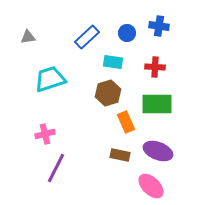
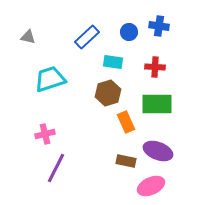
blue circle: moved 2 px right, 1 px up
gray triangle: rotated 21 degrees clockwise
brown rectangle: moved 6 px right, 6 px down
pink ellipse: rotated 68 degrees counterclockwise
